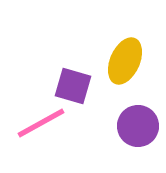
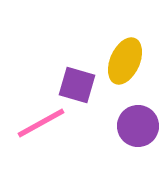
purple square: moved 4 px right, 1 px up
